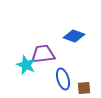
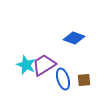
blue diamond: moved 2 px down
purple trapezoid: moved 1 px right, 11 px down; rotated 25 degrees counterclockwise
brown square: moved 8 px up
